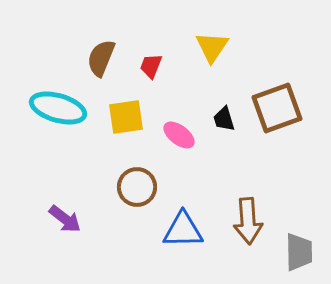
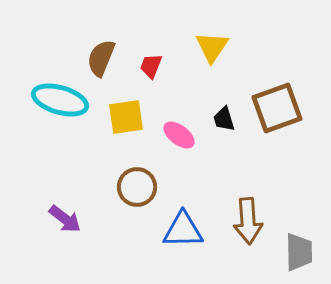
cyan ellipse: moved 2 px right, 8 px up
